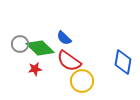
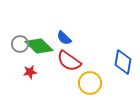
green diamond: moved 1 px left, 2 px up
red star: moved 5 px left, 3 px down
yellow circle: moved 8 px right, 2 px down
